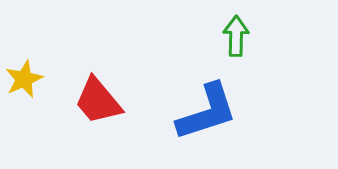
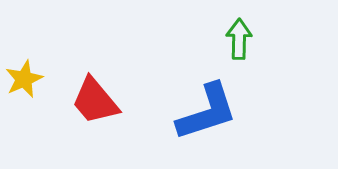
green arrow: moved 3 px right, 3 px down
red trapezoid: moved 3 px left
